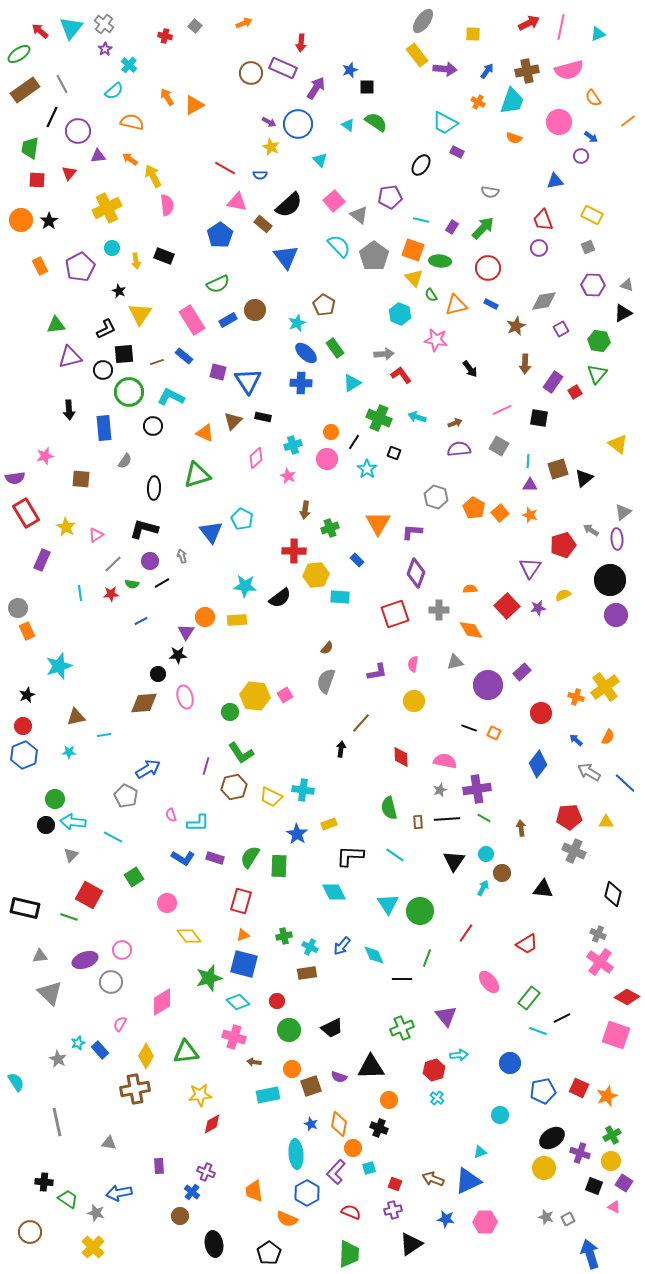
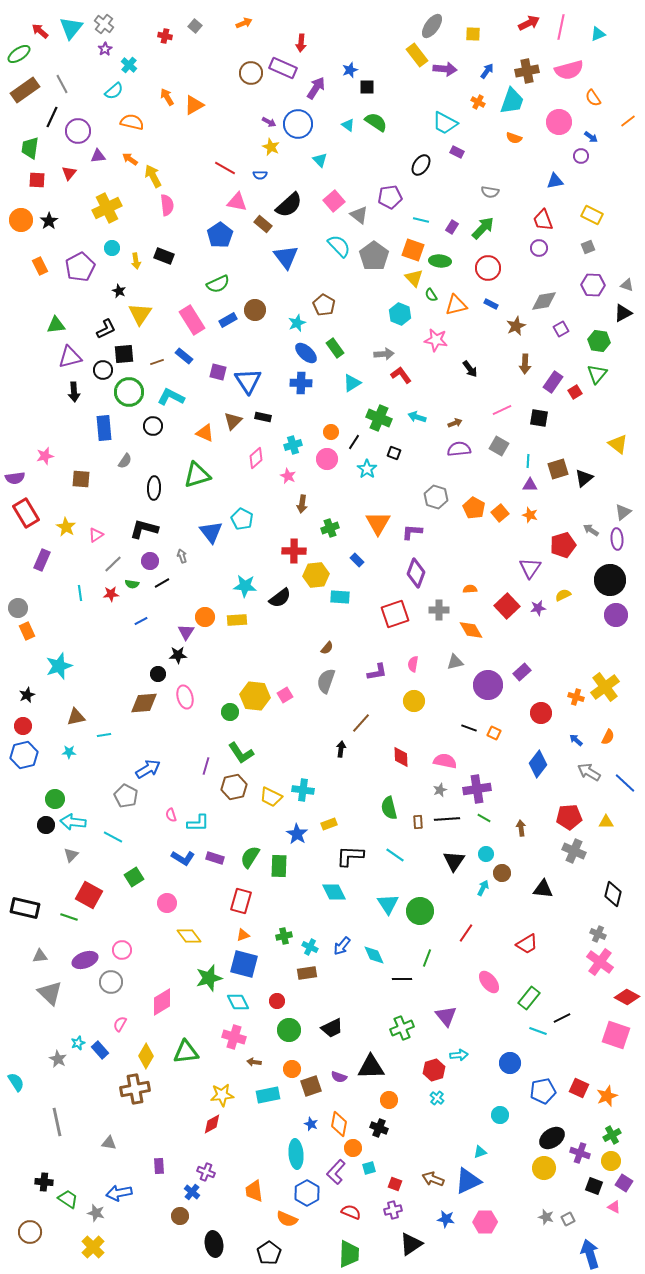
gray ellipse at (423, 21): moved 9 px right, 5 px down
black arrow at (69, 410): moved 5 px right, 18 px up
brown arrow at (305, 510): moved 3 px left, 6 px up
blue hexagon at (24, 755): rotated 8 degrees clockwise
cyan diamond at (238, 1002): rotated 20 degrees clockwise
yellow star at (200, 1095): moved 22 px right
